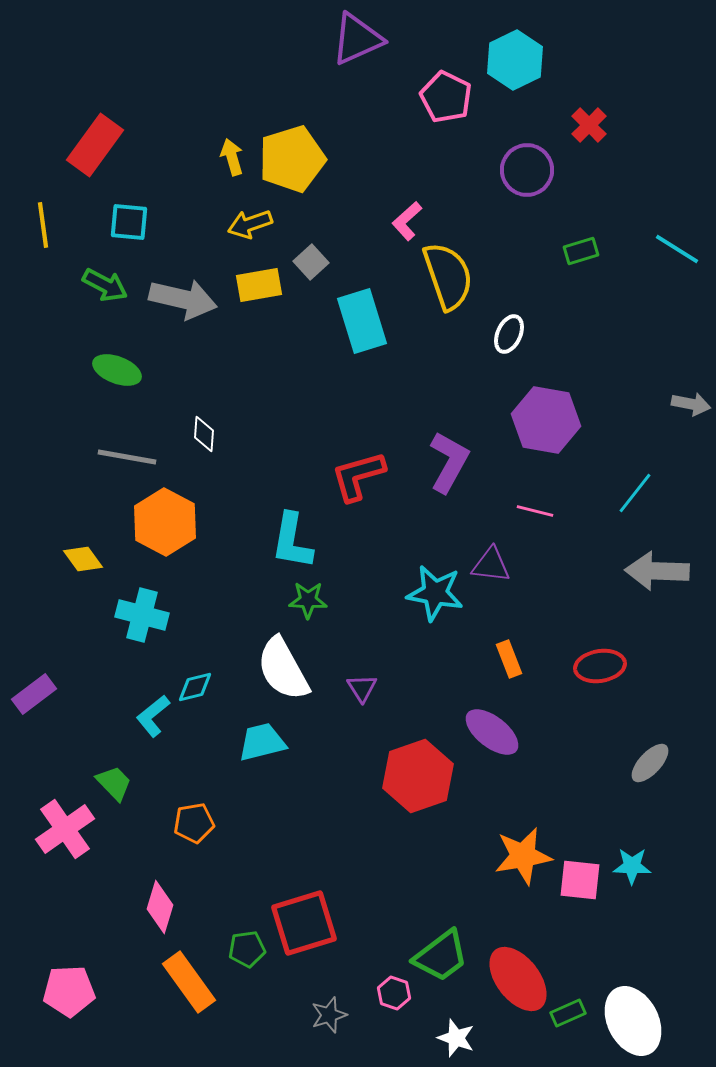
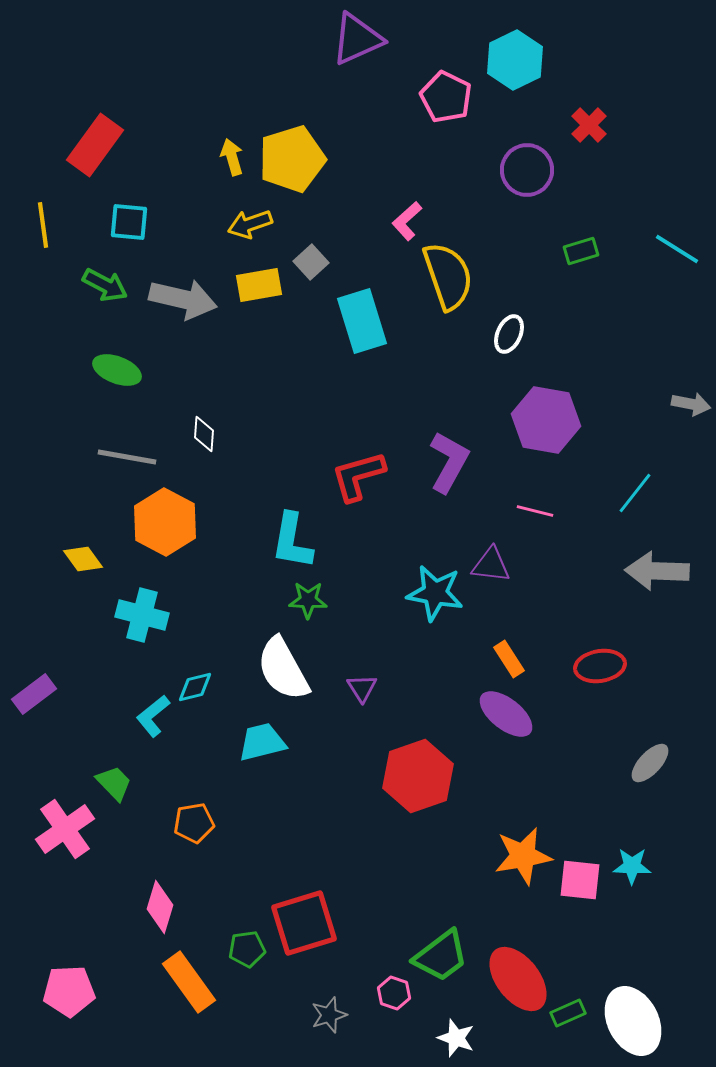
orange rectangle at (509, 659): rotated 12 degrees counterclockwise
purple ellipse at (492, 732): moved 14 px right, 18 px up
